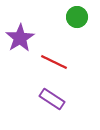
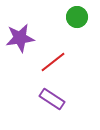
purple star: rotated 24 degrees clockwise
red line: moved 1 px left; rotated 64 degrees counterclockwise
